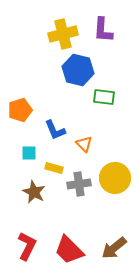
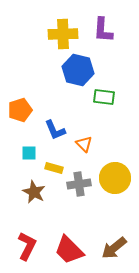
yellow cross: rotated 12 degrees clockwise
